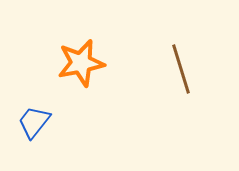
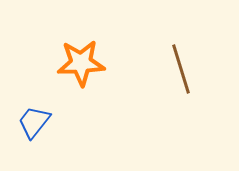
orange star: rotated 9 degrees clockwise
